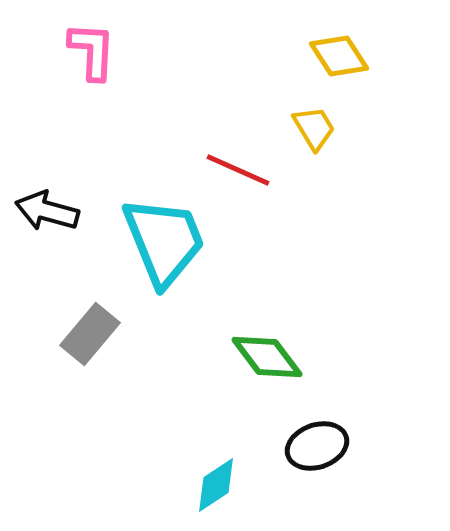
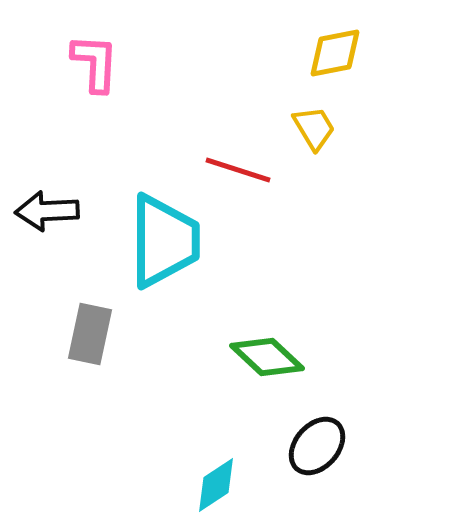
pink L-shape: moved 3 px right, 12 px down
yellow diamond: moved 4 px left, 3 px up; rotated 68 degrees counterclockwise
red line: rotated 6 degrees counterclockwise
black arrow: rotated 18 degrees counterclockwise
cyan trapezoid: rotated 22 degrees clockwise
gray rectangle: rotated 28 degrees counterclockwise
green diamond: rotated 10 degrees counterclockwise
black ellipse: rotated 30 degrees counterclockwise
